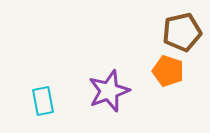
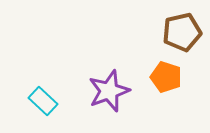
orange pentagon: moved 2 px left, 6 px down
cyan rectangle: rotated 36 degrees counterclockwise
